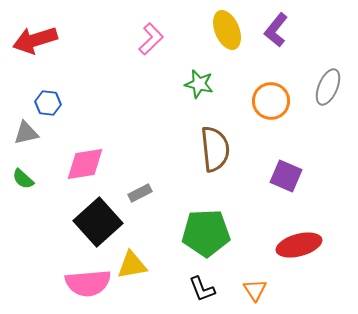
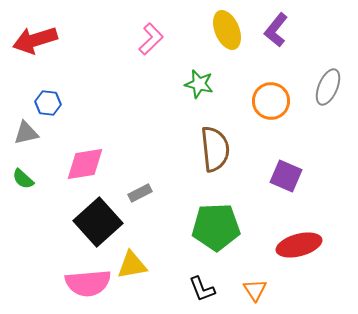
green pentagon: moved 10 px right, 6 px up
